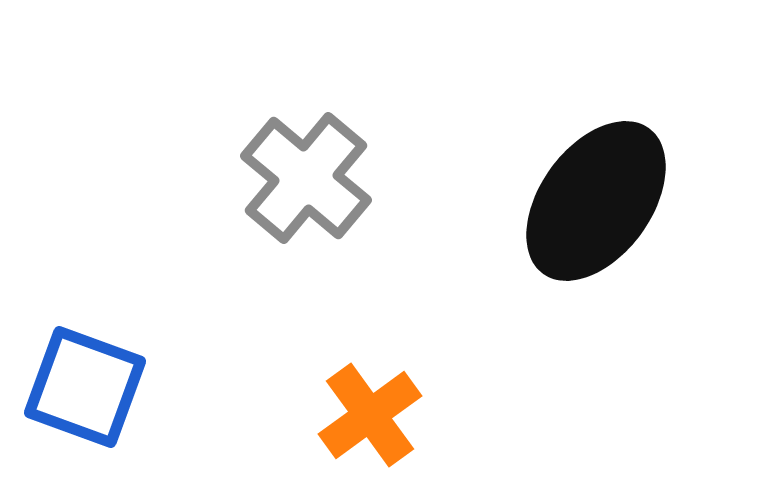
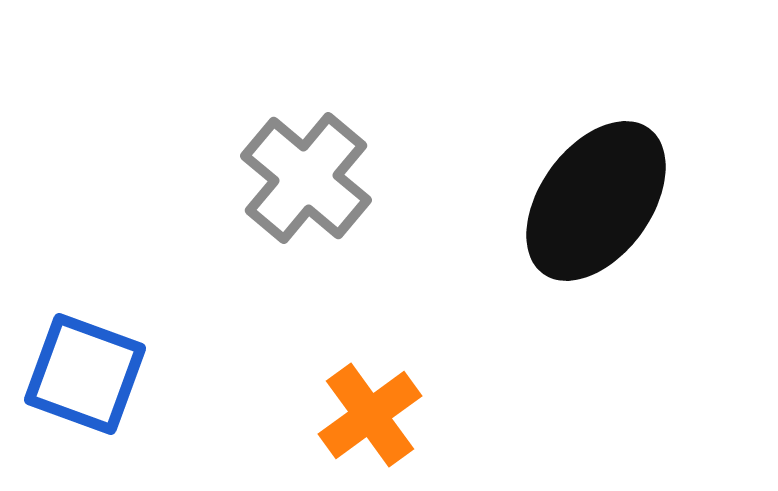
blue square: moved 13 px up
